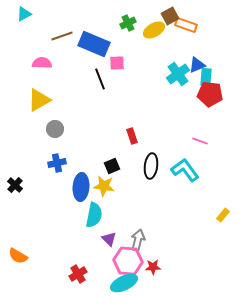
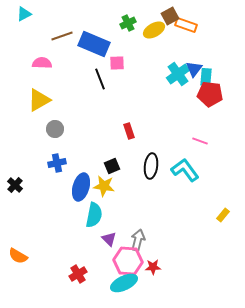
blue triangle: moved 3 px left, 4 px down; rotated 30 degrees counterclockwise
red rectangle: moved 3 px left, 5 px up
blue ellipse: rotated 12 degrees clockwise
